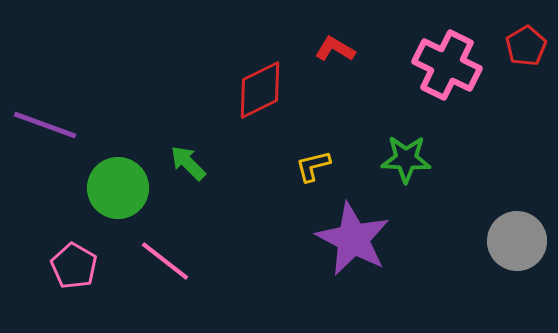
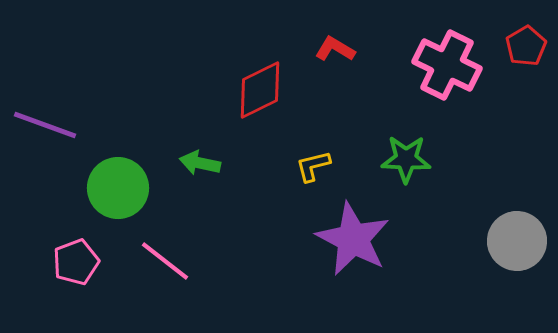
green arrow: moved 12 px right; rotated 33 degrees counterclockwise
pink pentagon: moved 2 px right, 4 px up; rotated 21 degrees clockwise
